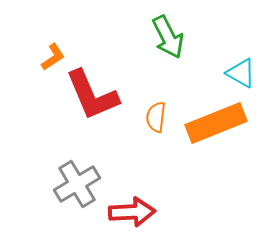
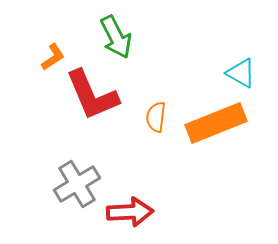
green arrow: moved 52 px left
red arrow: moved 2 px left
